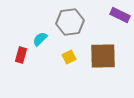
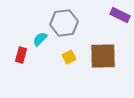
gray hexagon: moved 6 px left, 1 px down
